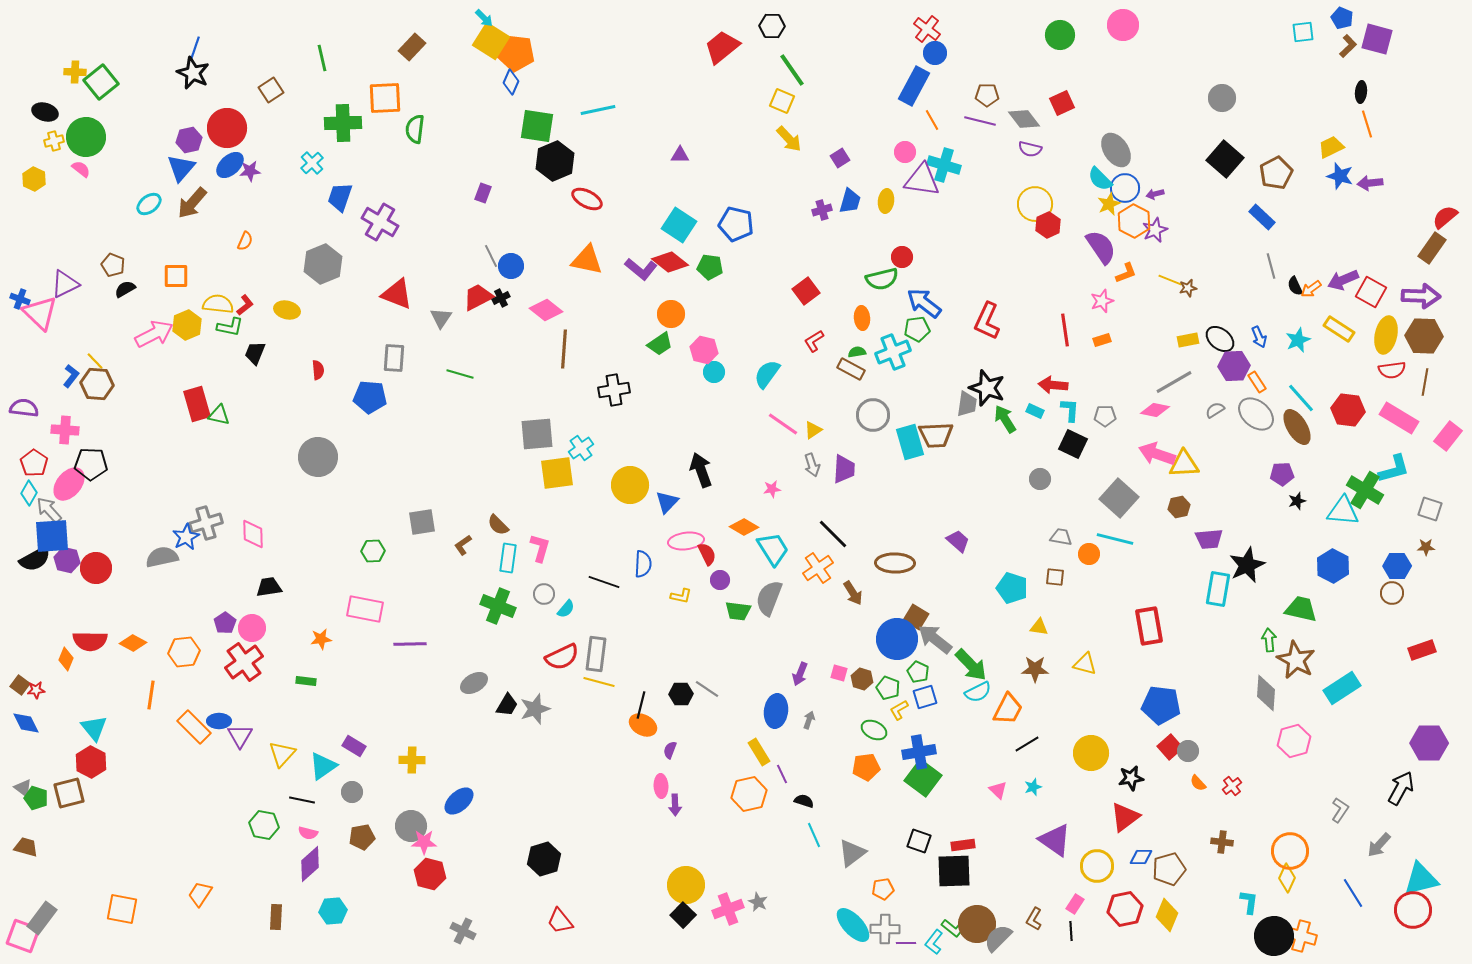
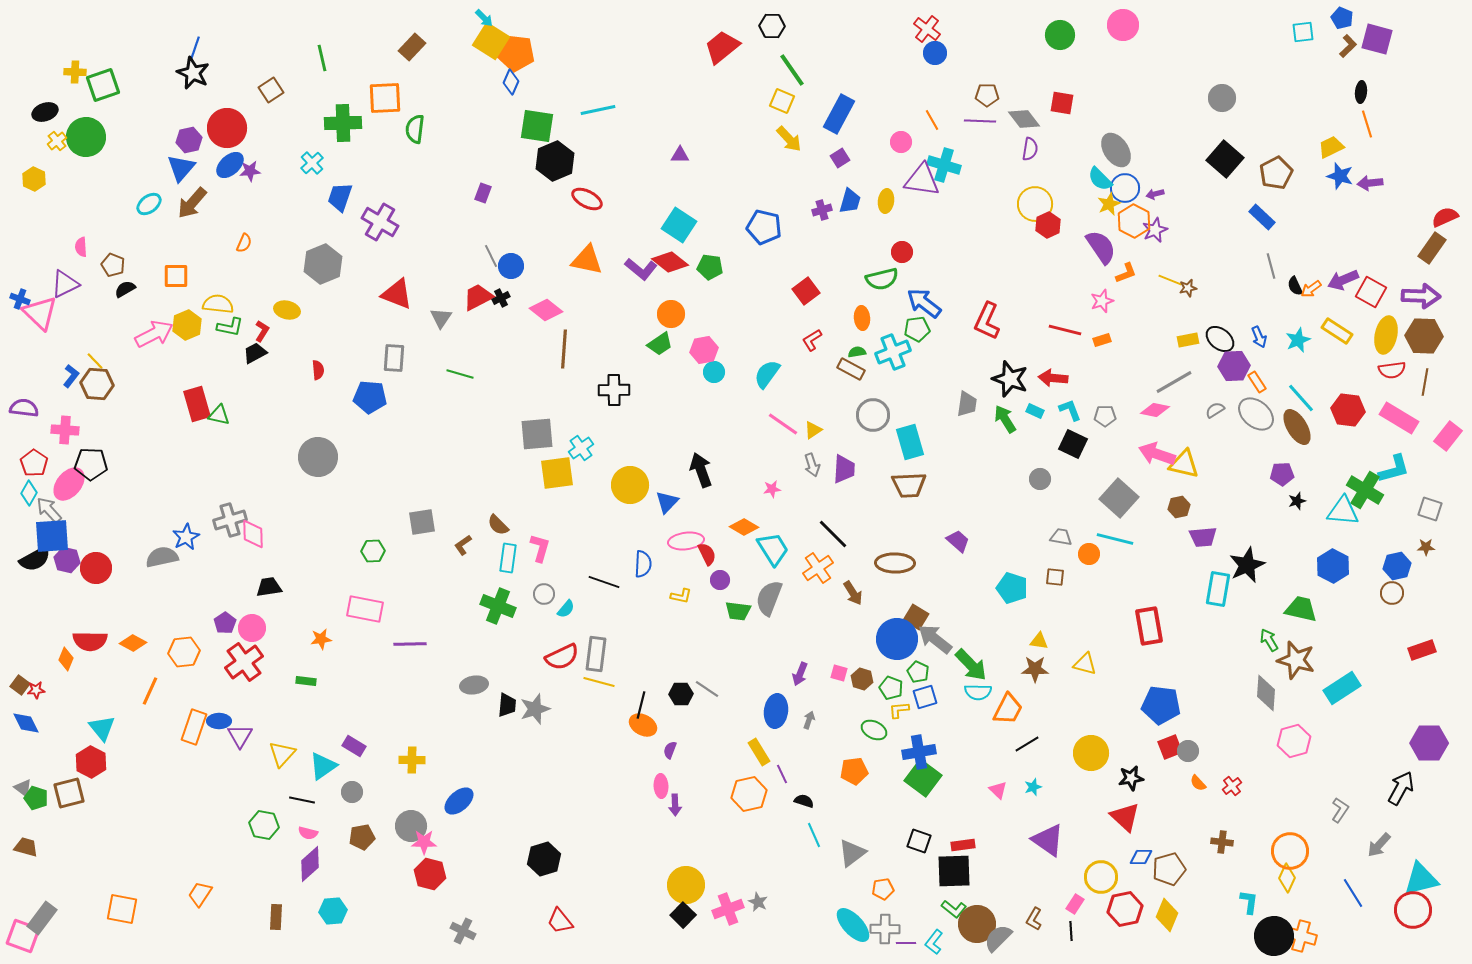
green square at (101, 82): moved 2 px right, 3 px down; rotated 20 degrees clockwise
blue rectangle at (914, 86): moved 75 px left, 28 px down
red square at (1062, 103): rotated 35 degrees clockwise
black ellipse at (45, 112): rotated 35 degrees counterclockwise
purple line at (980, 121): rotated 12 degrees counterclockwise
yellow cross at (54, 141): moved 3 px right; rotated 24 degrees counterclockwise
purple semicircle at (1030, 149): rotated 95 degrees counterclockwise
pink circle at (905, 152): moved 4 px left, 10 px up
pink semicircle at (81, 169): moved 78 px down; rotated 132 degrees counterclockwise
red semicircle at (1445, 217): rotated 16 degrees clockwise
blue pentagon at (736, 224): moved 28 px right, 3 px down
orange semicircle at (245, 241): moved 1 px left, 2 px down
red circle at (902, 257): moved 5 px up
red L-shape at (245, 305): moved 17 px right, 26 px down; rotated 20 degrees counterclockwise
yellow rectangle at (1339, 329): moved 2 px left, 2 px down
red line at (1065, 330): rotated 68 degrees counterclockwise
red L-shape at (814, 341): moved 2 px left, 1 px up
pink hexagon at (704, 350): rotated 24 degrees counterclockwise
black trapezoid at (255, 353): rotated 40 degrees clockwise
red arrow at (1053, 385): moved 7 px up
black star at (987, 388): moved 23 px right, 9 px up
black cross at (614, 390): rotated 8 degrees clockwise
cyan L-shape at (1070, 410): rotated 25 degrees counterclockwise
brown trapezoid at (936, 435): moved 27 px left, 50 px down
yellow triangle at (1184, 464): rotated 16 degrees clockwise
gray cross at (206, 523): moved 24 px right, 3 px up
purple trapezoid at (1209, 539): moved 6 px left, 2 px up
blue hexagon at (1397, 566): rotated 12 degrees counterclockwise
yellow triangle at (1039, 627): moved 14 px down
green arrow at (1269, 640): rotated 25 degrees counterclockwise
brown star at (1296, 660): rotated 12 degrees counterclockwise
gray ellipse at (474, 683): moved 2 px down; rotated 20 degrees clockwise
green pentagon at (888, 688): moved 3 px right
cyan semicircle at (978, 692): rotated 28 degrees clockwise
orange line at (151, 695): moved 1 px left, 4 px up; rotated 16 degrees clockwise
black trapezoid at (507, 705): rotated 25 degrees counterclockwise
yellow L-shape at (899, 710): rotated 25 degrees clockwise
orange rectangle at (194, 727): rotated 64 degrees clockwise
cyan triangle at (94, 728): moved 8 px right
red square at (1170, 747): rotated 20 degrees clockwise
orange pentagon at (866, 767): moved 12 px left, 4 px down
red triangle at (1125, 817): rotated 40 degrees counterclockwise
purple triangle at (1055, 840): moved 7 px left
yellow circle at (1097, 866): moved 4 px right, 11 px down
green L-shape at (954, 928): moved 19 px up
